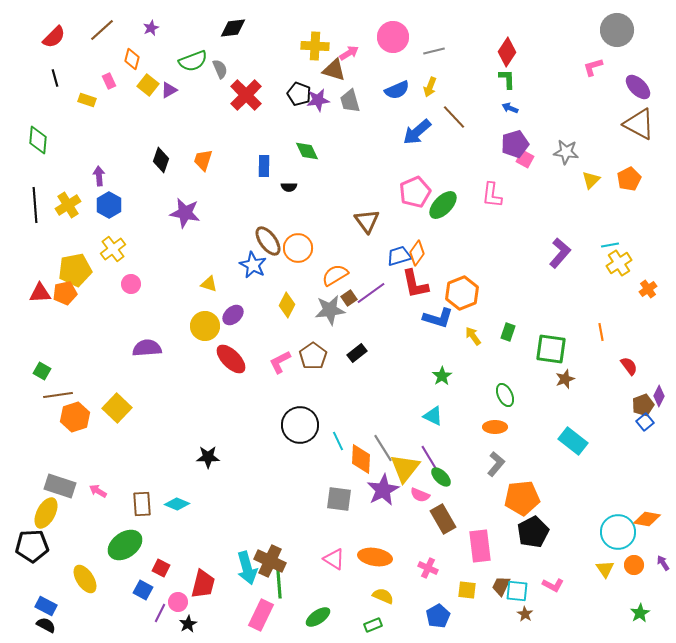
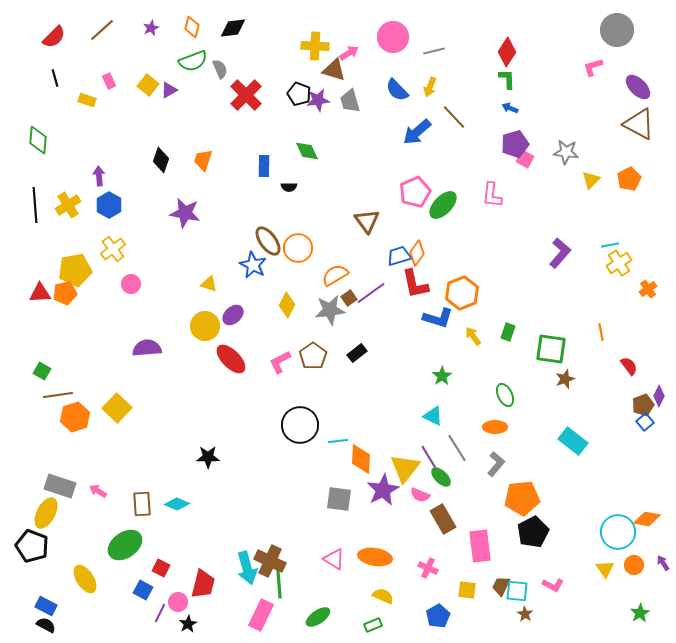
orange diamond at (132, 59): moved 60 px right, 32 px up
blue semicircle at (397, 90): rotated 70 degrees clockwise
cyan line at (338, 441): rotated 72 degrees counterclockwise
gray line at (383, 448): moved 74 px right
black pentagon at (32, 546): rotated 24 degrees clockwise
